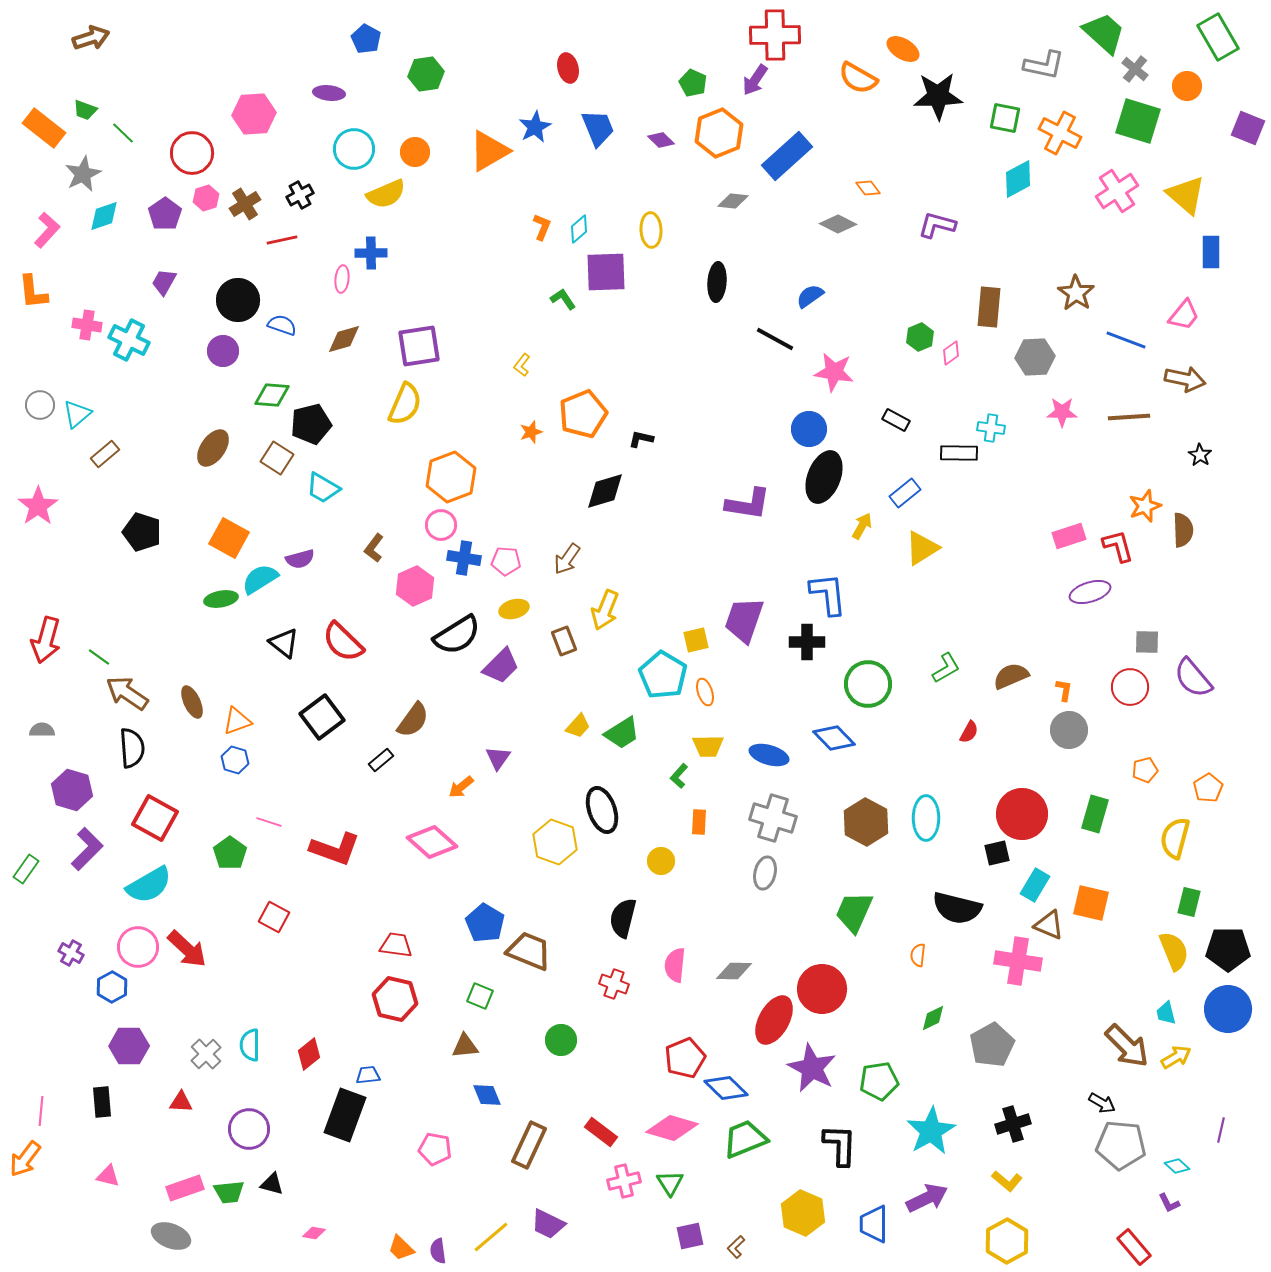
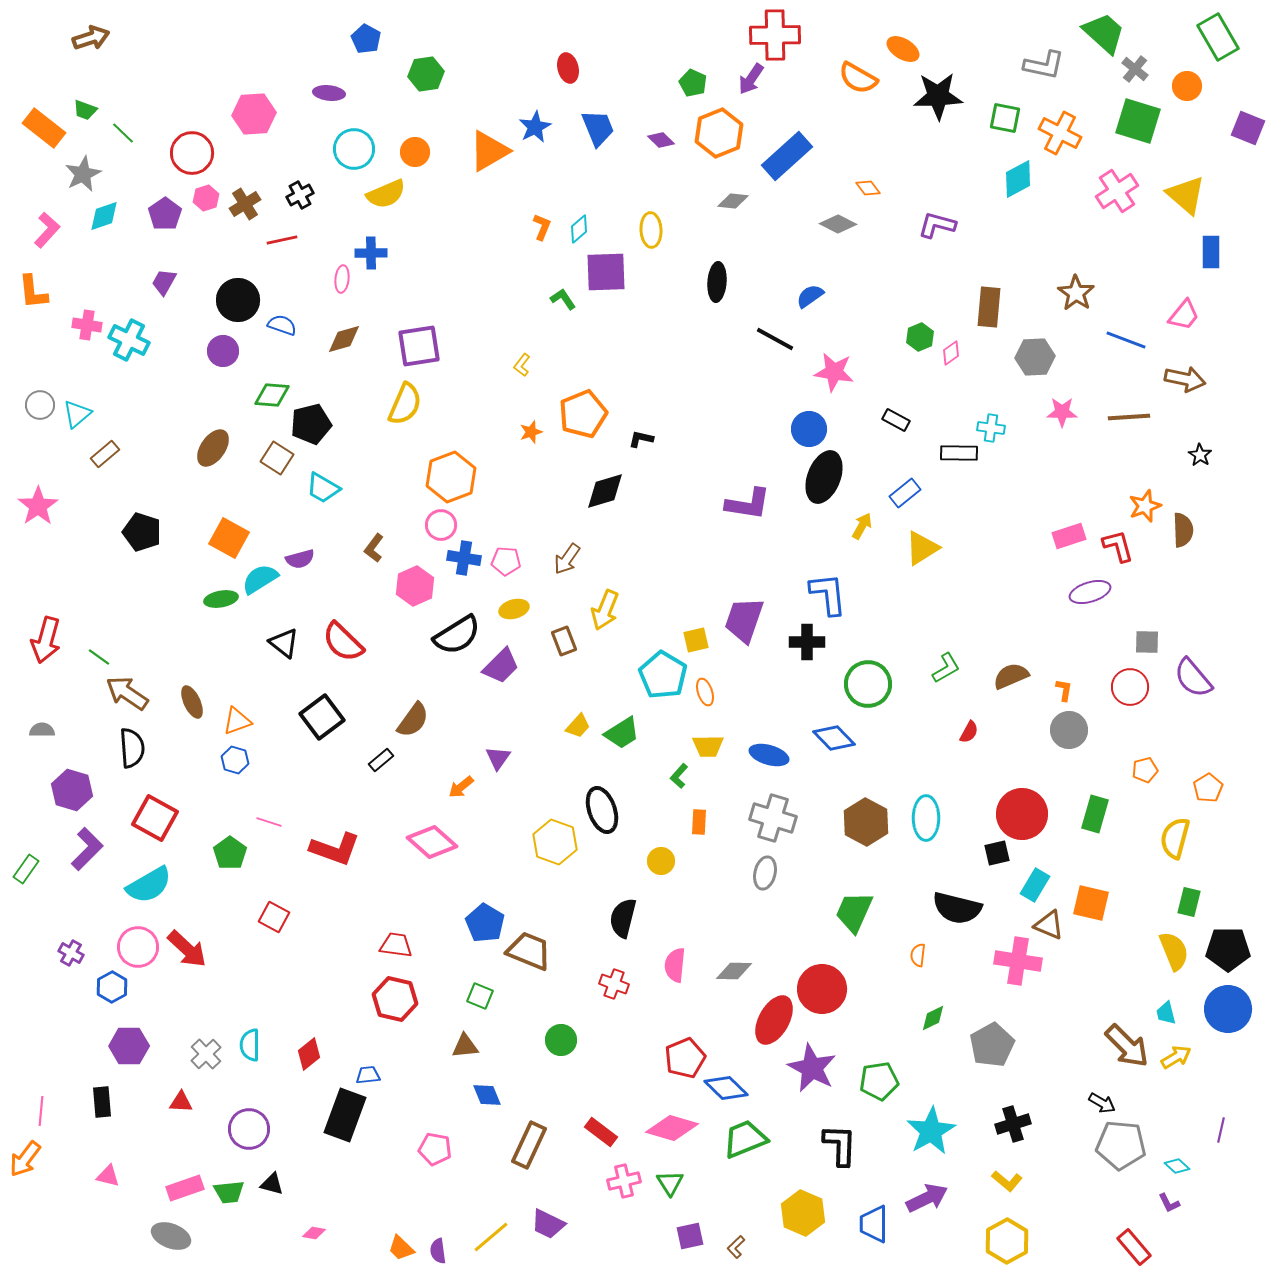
purple arrow at (755, 80): moved 4 px left, 1 px up
